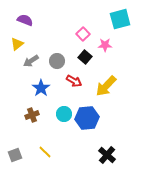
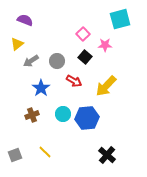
cyan circle: moved 1 px left
